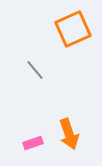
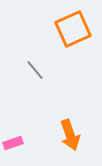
orange arrow: moved 1 px right, 1 px down
pink rectangle: moved 20 px left
